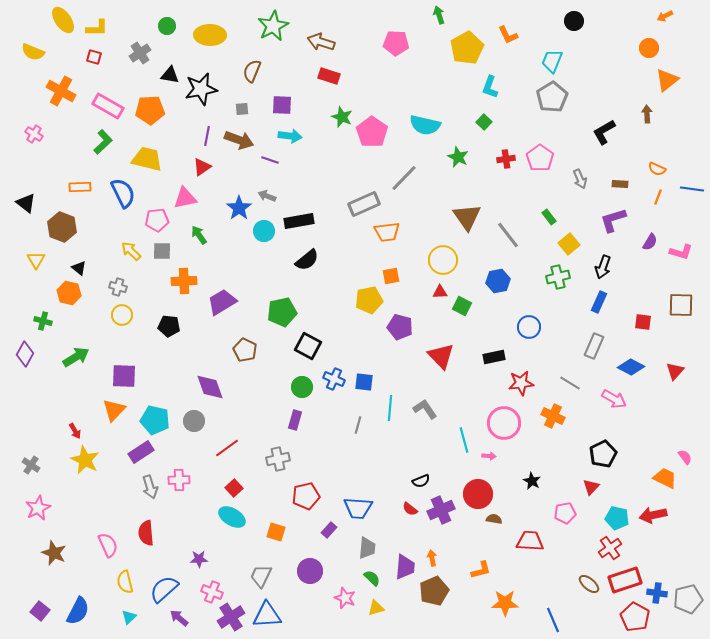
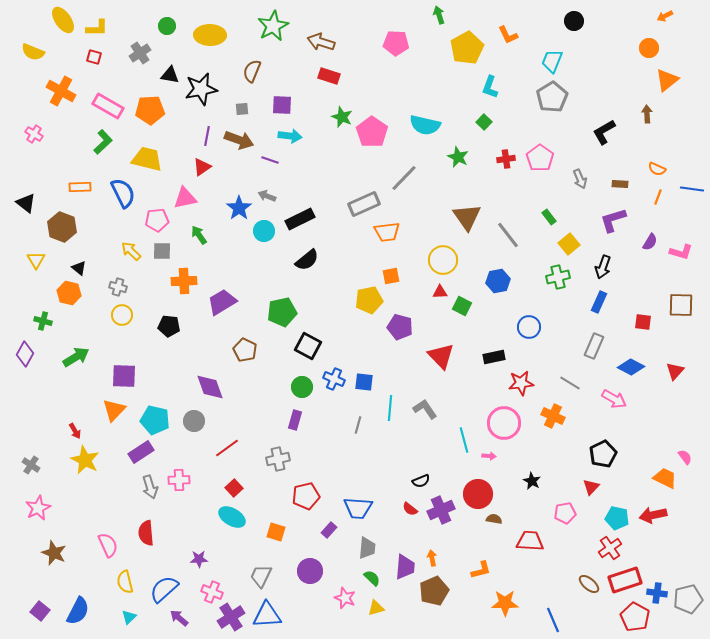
black rectangle at (299, 221): moved 1 px right, 2 px up; rotated 16 degrees counterclockwise
